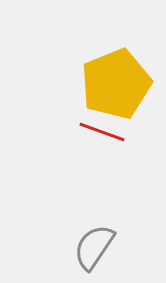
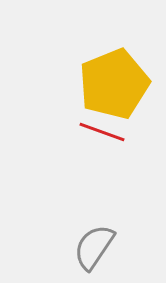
yellow pentagon: moved 2 px left
